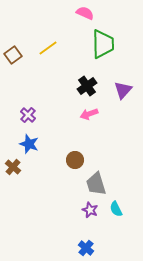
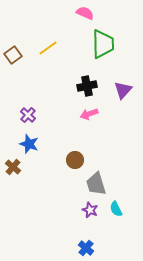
black cross: rotated 24 degrees clockwise
